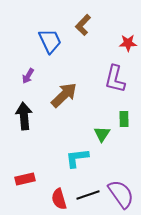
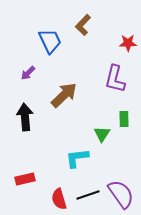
purple arrow: moved 3 px up; rotated 14 degrees clockwise
black arrow: moved 1 px right, 1 px down
